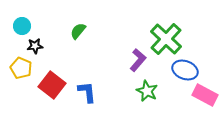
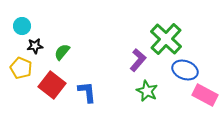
green semicircle: moved 16 px left, 21 px down
